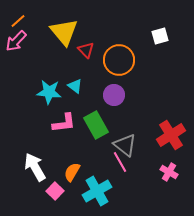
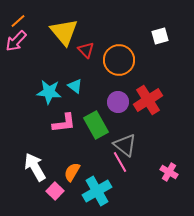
purple circle: moved 4 px right, 7 px down
red cross: moved 23 px left, 35 px up
